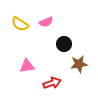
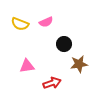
yellow semicircle: rotated 12 degrees counterclockwise
